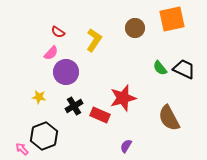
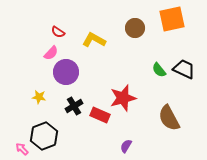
yellow L-shape: rotated 95 degrees counterclockwise
green semicircle: moved 1 px left, 2 px down
